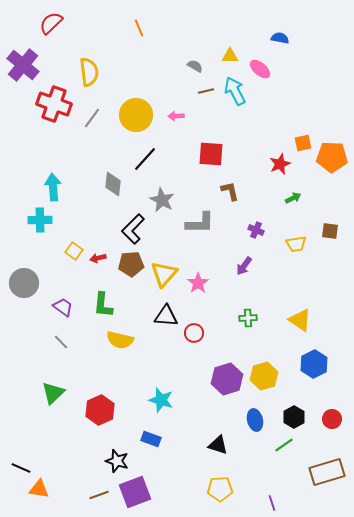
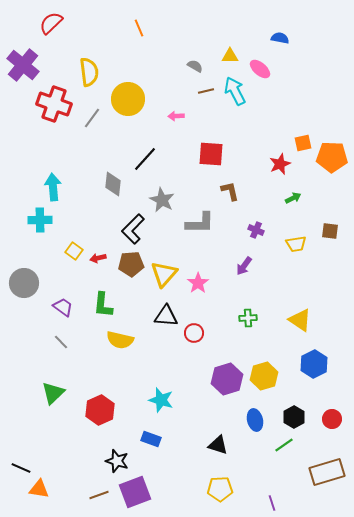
yellow circle at (136, 115): moved 8 px left, 16 px up
